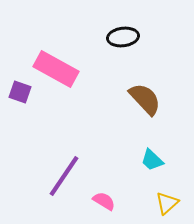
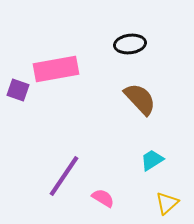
black ellipse: moved 7 px right, 7 px down
pink rectangle: rotated 39 degrees counterclockwise
purple square: moved 2 px left, 2 px up
brown semicircle: moved 5 px left
cyan trapezoid: rotated 105 degrees clockwise
pink semicircle: moved 1 px left, 3 px up
